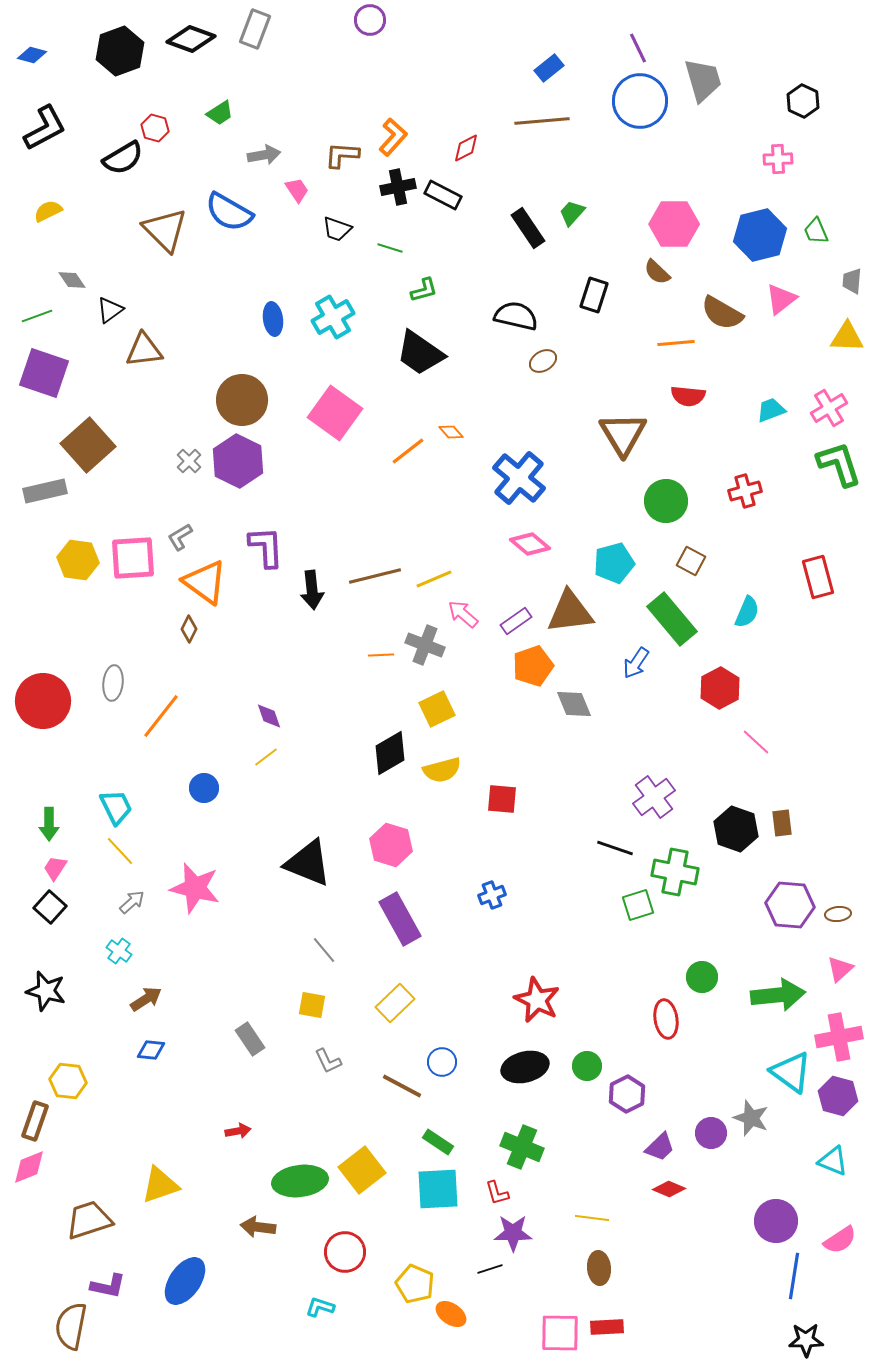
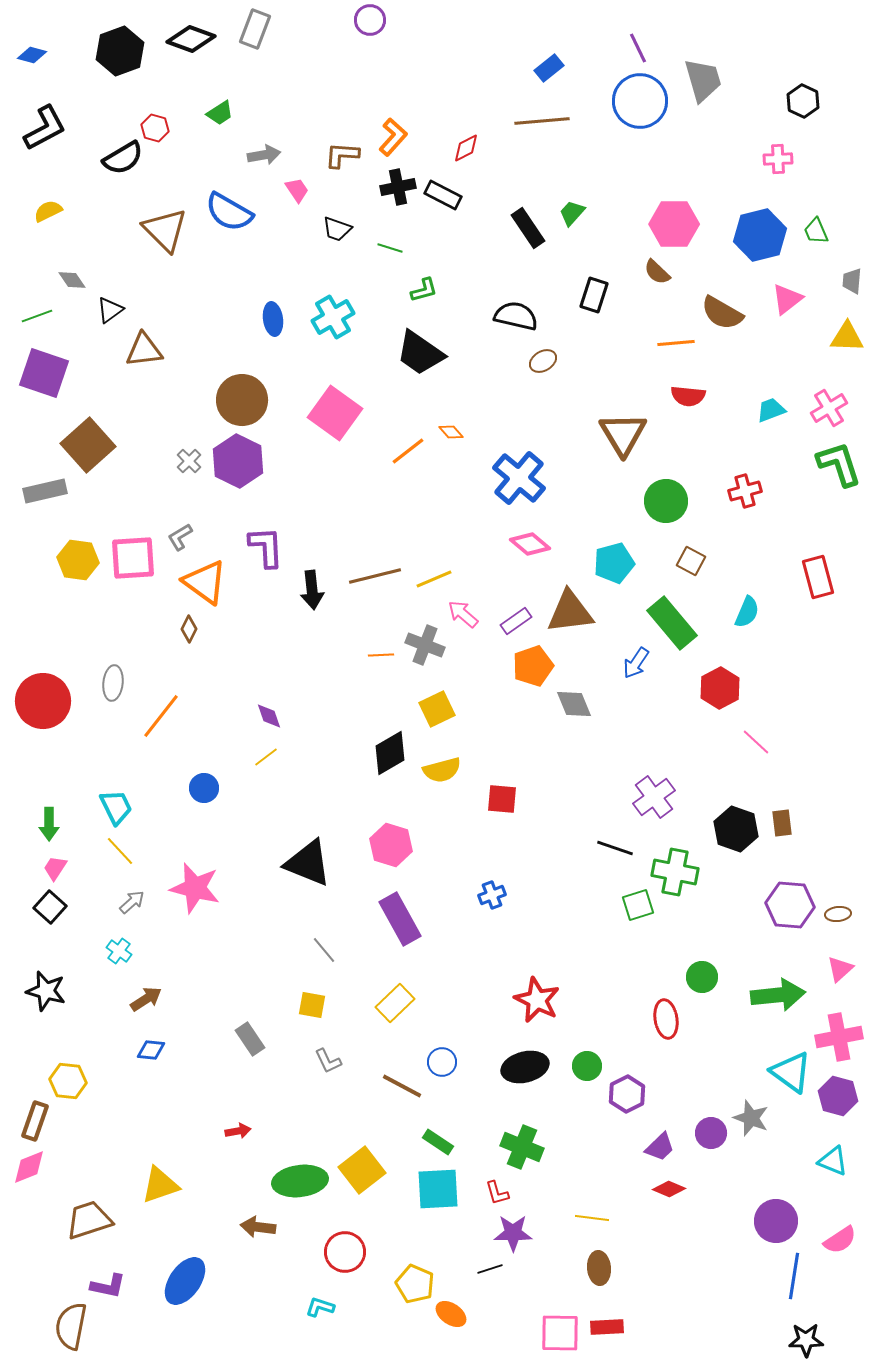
pink triangle at (781, 299): moved 6 px right
green rectangle at (672, 619): moved 4 px down
